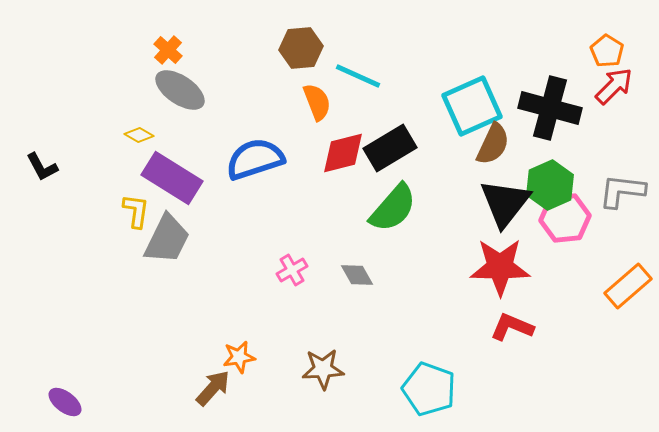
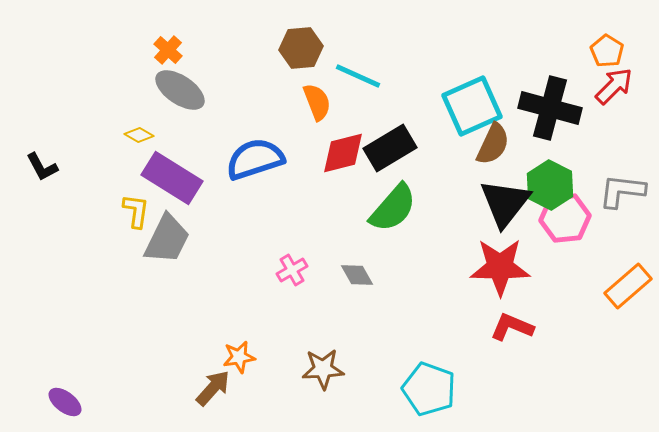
green hexagon: rotated 9 degrees counterclockwise
